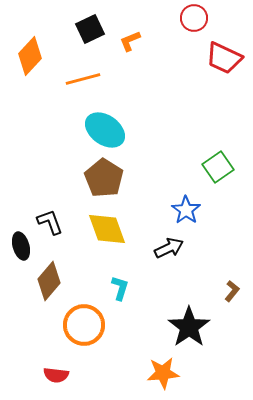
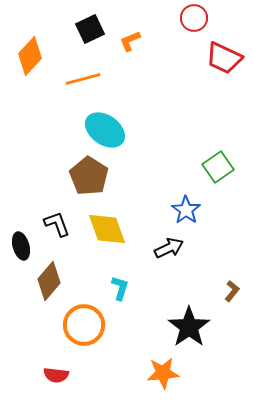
brown pentagon: moved 15 px left, 2 px up
black L-shape: moved 7 px right, 2 px down
